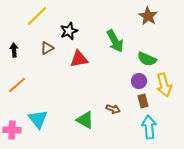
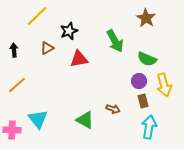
brown star: moved 2 px left, 2 px down
cyan arrow: rotated 15 degrees clockwise
